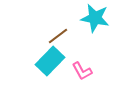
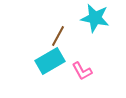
brown line: rotated 25 degrees counterclockwise
cyan rectangle: rotated 16 degrees clockwise
